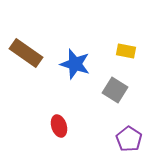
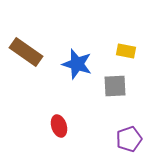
brown rectangle: moved 1 px up
blue star: moved 2 px right
gray square: moved 4 px up; rotated 35 degrees counterclockwise
purple pentagon: rotated 20 degrees clockwise
